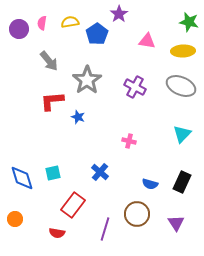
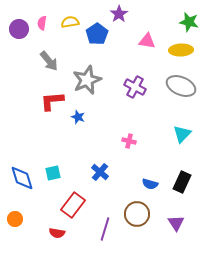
yellow ellipse: moved 2 px left, 1 px up
gray star: rotated 12 degrees clockwise
